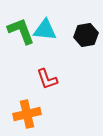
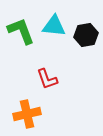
cyan triangle: moved 9 px right, 4 px up
